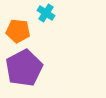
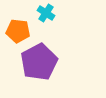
purple pentagon: moved 15 px right, 6 px up
